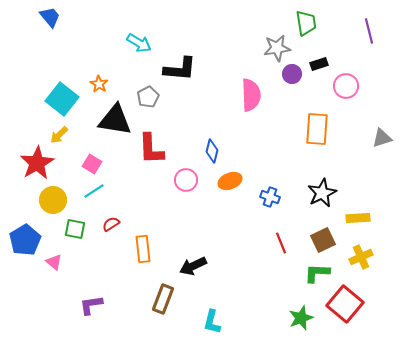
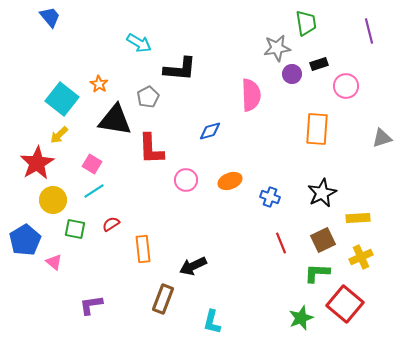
blue diamond at (212, 151): moved 2 px left, 20 px up; rotated 60 degrees clockwise
